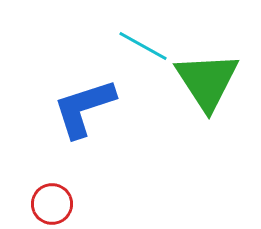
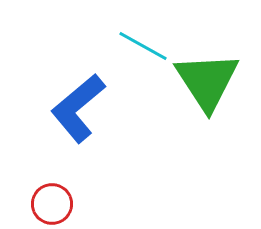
blue L-shape: moved 6 px left; rotated 22 degrees counterclockwise
